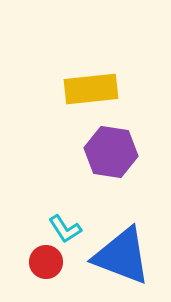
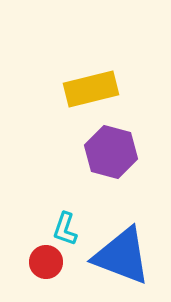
yellow rectangle: rotated 8 degrees counterclockwise
purple hexagon: rotated 6 degrees clockwise
cyan L-shape: rotated 52 degrees clockwise
